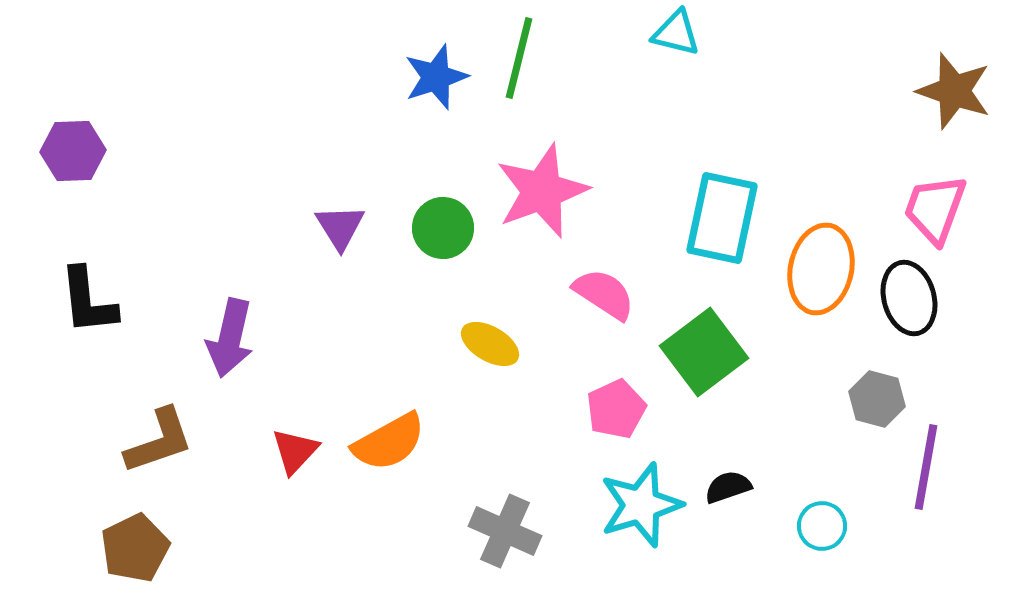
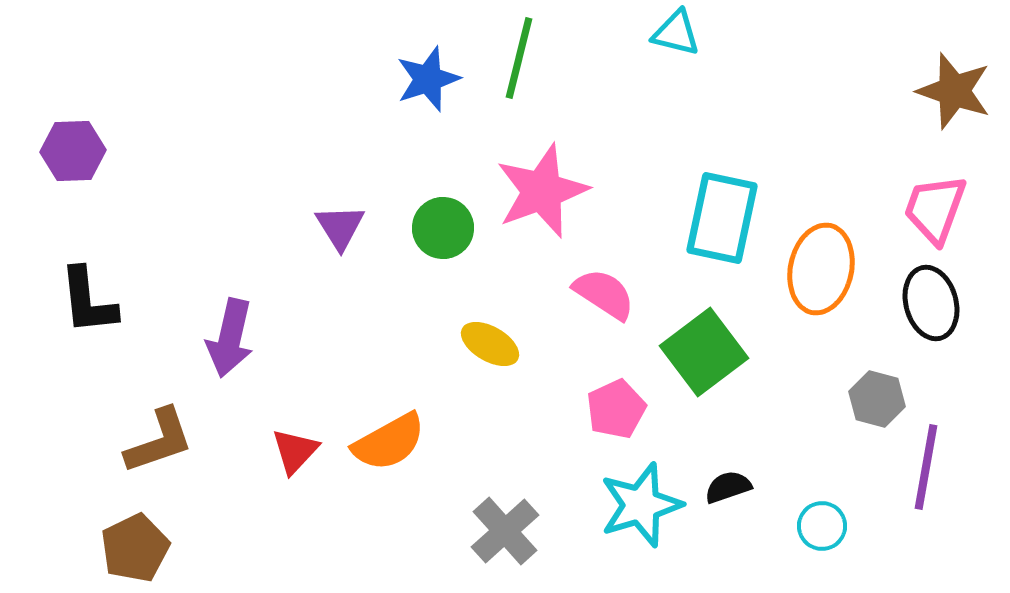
blue star: moved 8 px left, 2 px down
black ellipse: moved 22 px right, 5 px down
gray cross: rotated 24 degrees clockwise
